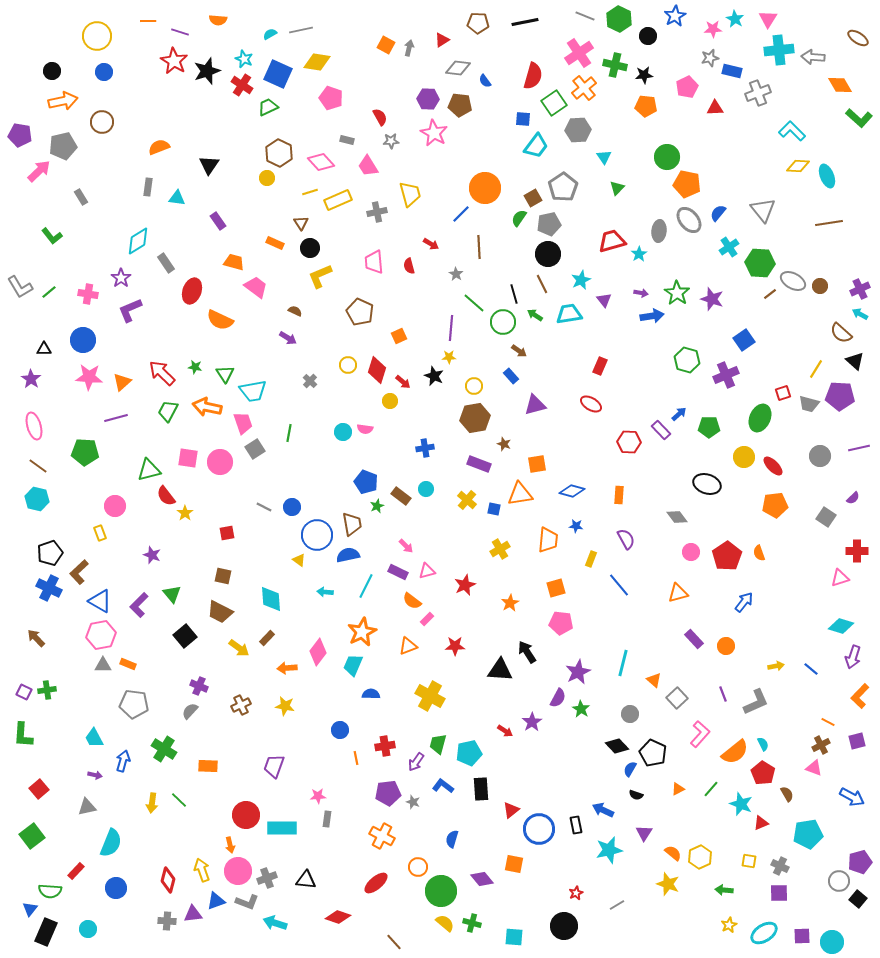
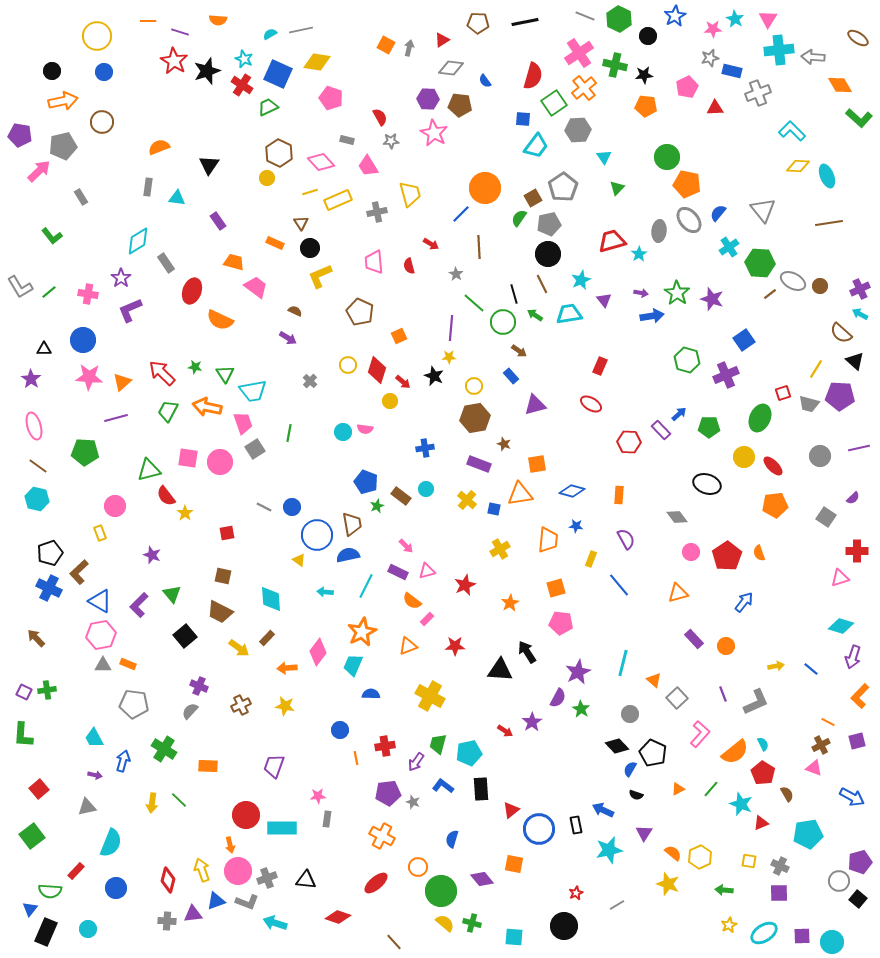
gray diamond at (458, 68): moved 7 px left
